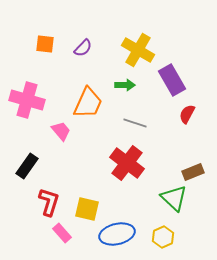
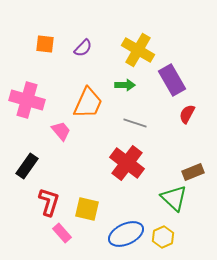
blue ellipse: moved 9 px right; rotated 12 degrees counterclockwise
